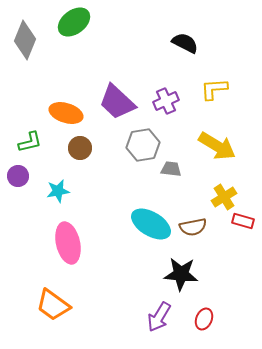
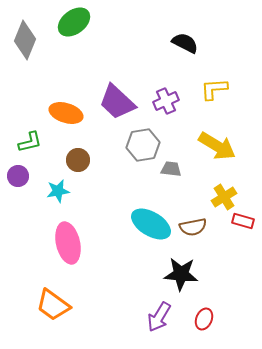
brown circle: moved 2 px left, 12 px down
